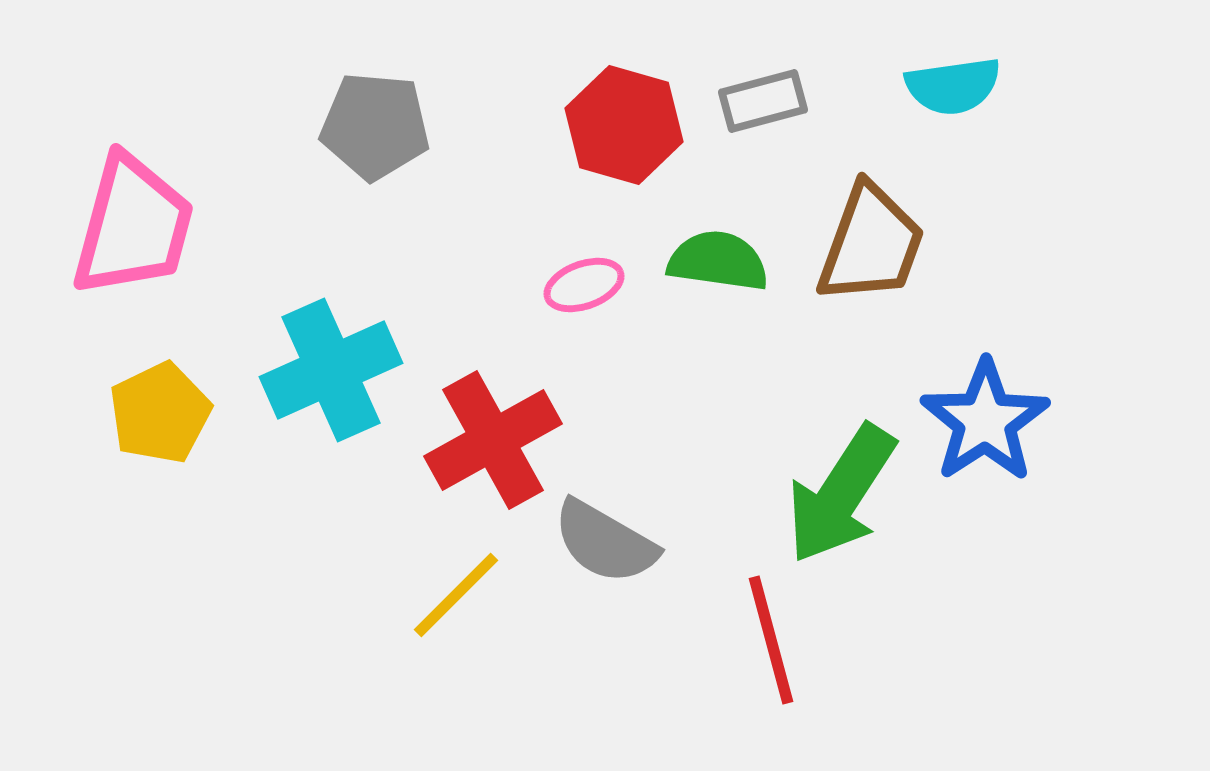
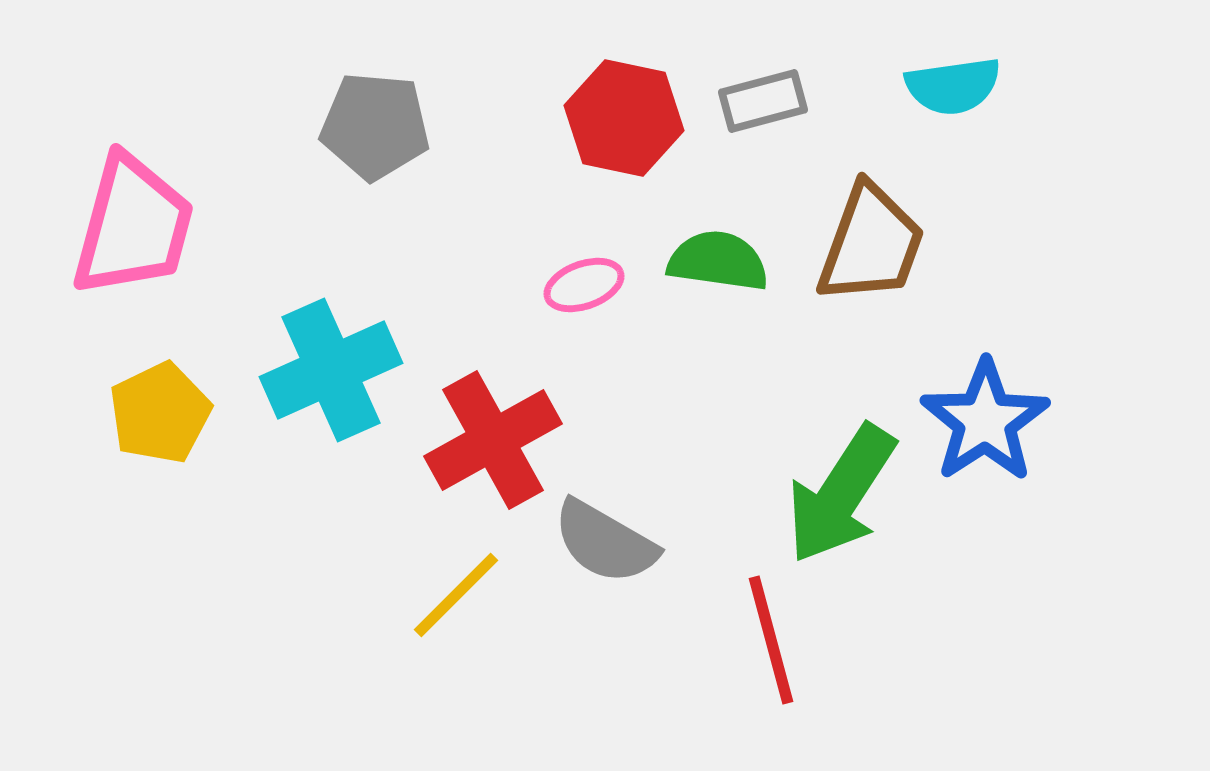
red hexagon: moved 7 px up; rotated 4 degrees counterclockwise
